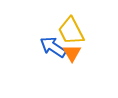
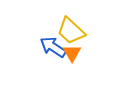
yellow trapezoid: rotated 20 degrees counterclockwise
